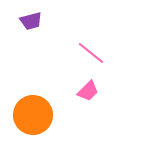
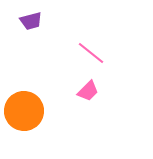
orange circle: moved 9 px left, 4 px up
